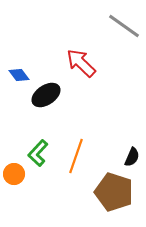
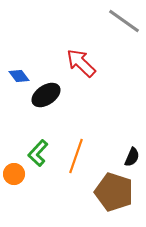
gray line: moved 5 px up
blue diamond: moved 1 px down
